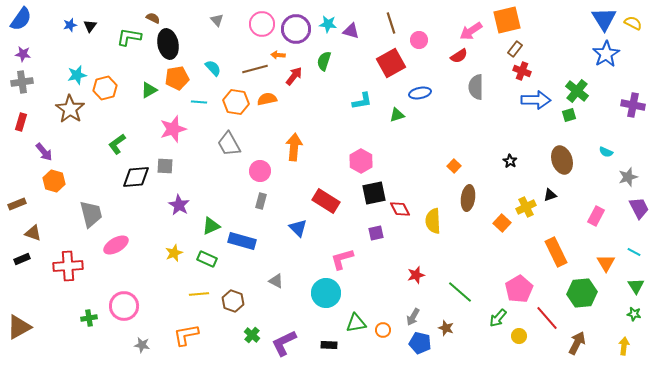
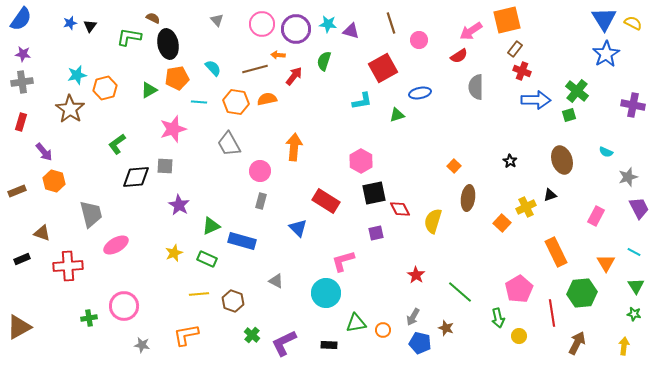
blue star at (70, 25): moved 2 px up
red square at (391, 63): moved 8 px left, 5 px down
brown rectangle at (17, 204): moved 13 px up
yellow semicircle at (433, 221): rotated 20 degrees clockwise
brown triangle at (33, 233): moved 9 px right
pink L-shape at (342, 259): moved 1 px right, 2 px down
red star at (416, 275): rotated 24 degrees counterclockwise
green arrow at (498, 318): rotated 54 degrees counterclockwise
red line at (547, 318): moved 5 px right, 5 px up; rotated 32 degrees clockwise
